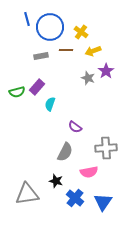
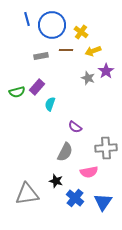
blue circle: moved 2 px right, 2 px up
